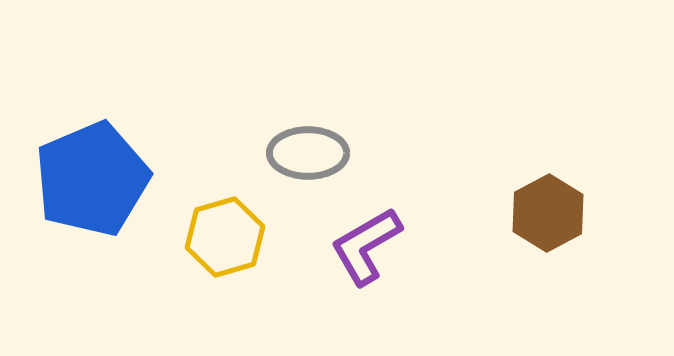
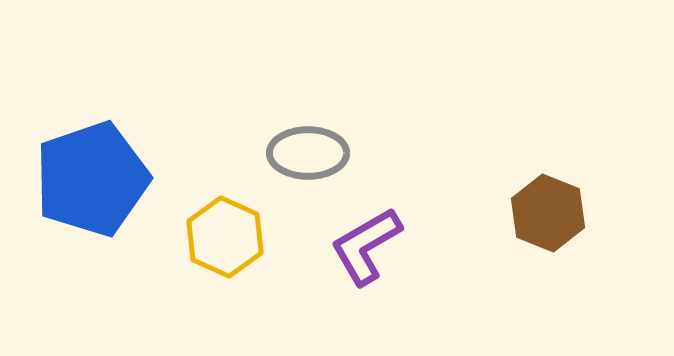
blue pentagon: rotated 4 degrees clockwise
brown hexagon: rotated 10 degrees counterclockwise
yellow hexagon: rotated 20 degrees counterclockwise
